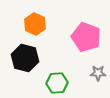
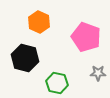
orange hexagon: moved 4 px right, 2 px up
green hexagon: rotated 15 degrees clockwise
